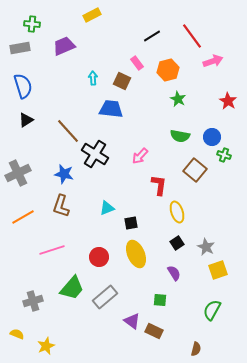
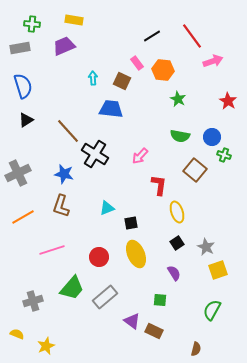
yellow rectangle at (92, 15): moved 18 px left, 5 px down; rotated 36 degrees clockwise
orange hexagon at (168, 70): moved 5 px left; rotated 20 degrees clockwise
